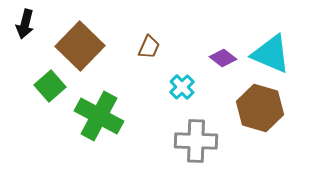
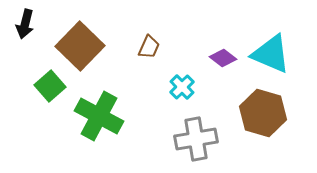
brown hexagon: moved 3 px right, 5 px down
gray cross: moved 2 px up; rotated 12 degrees counterclockwise
